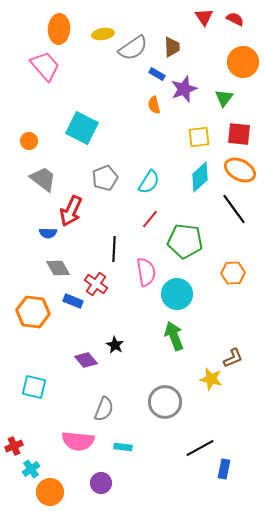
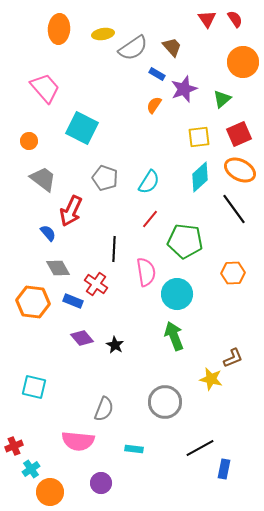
red triangle at (204, 17): moved 3 px right, 2 px down
red semicircle at (235, 19): rotated 30 degrees clockwise
brown trapezoid at (172, 47): rotated 40 degrees counterclockwise
pink trapezoid at (45, 66): moved 22 px down
green triangle at (224, 98): moved 2 px left, 1 px down; rotated 12 degrees clockwise
orange semicircle at (154, 105): rotated 48 degrees clockwise
red square at (239, 134): rotated 30 degrees counterclockwise
gray pentagon at (105, 178): rotated 30 degrees counterclockwise
blue semicircle at (48, 233): rotated 132 degrees counterclockwise
orange hexagon at (33, 312): moved 10 px up
purple diamond at (86, 360): moved 4 px left, 22 px up
cyan rectangle at (123, 447): moved 11 px right, 2 px down
